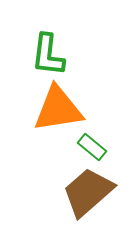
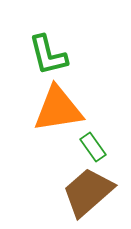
green L-shape: rotated 21 degrees counterclockwise
green rectangle: moved 1 px right; rotated 16 degrees clockwise
